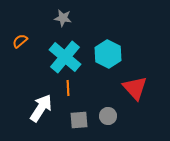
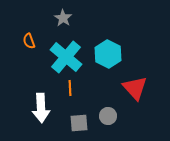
gray star: rotated 24 degrees clockwise
orange semicircle: moved 9 px right; rotated 70 degrees counterclockwise
cyan cross: moved 1 px right
orange line: moved 2 px right
white arrow: rotated 144 degrees clockwise
gray square: moved 3 px down
